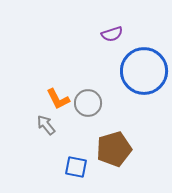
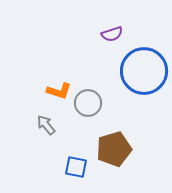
orange L-shape: moved 1 px right, 8 px up; rotated 45 degrees counterclockwise
